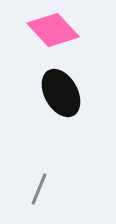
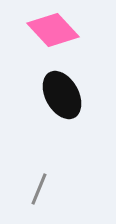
black ellipse: moved 1 px right, 2 px down
